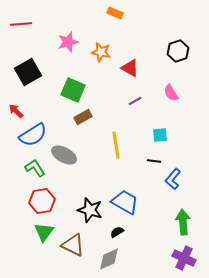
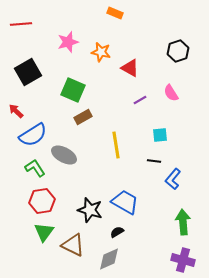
purple line: moved 5 px right, 1 px up
purple cross: moved 1 px left, 2 px down; rotated 10 degrees counterclockwise
